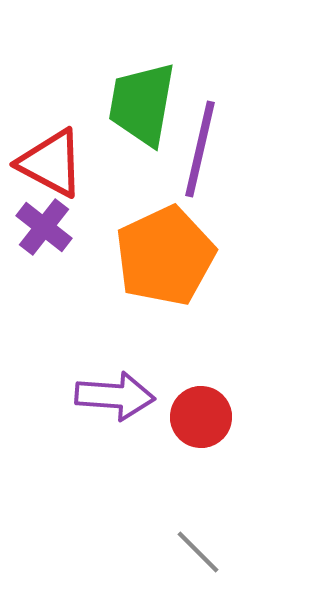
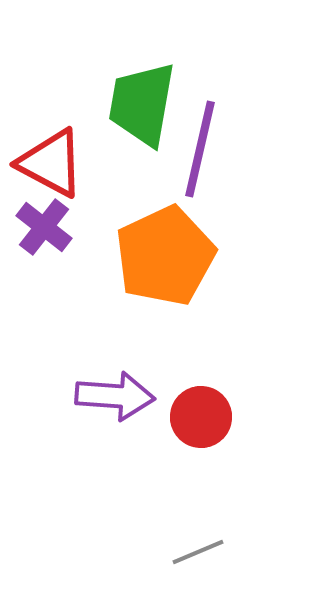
gray line: rotated 68 degrees counterclockwise
